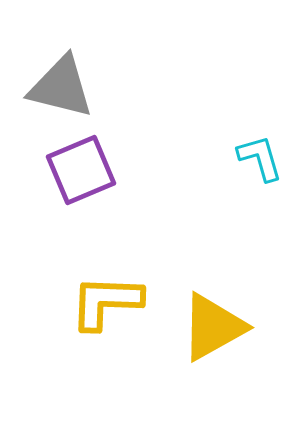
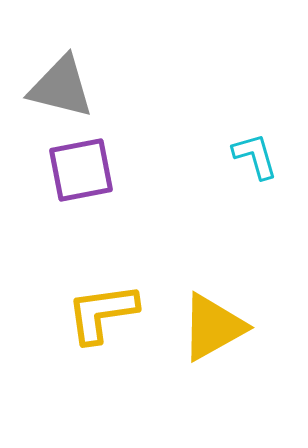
cyan L-shape: moved 5 px left, 2 px up
purple square: rotated 12 degrees clockwise
yellow L-shape: moved 4 px left, 11 px down; rotated 10 degrees counterclockwise
